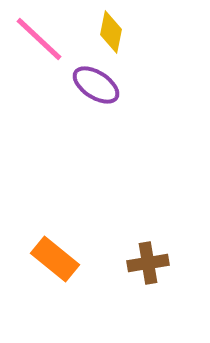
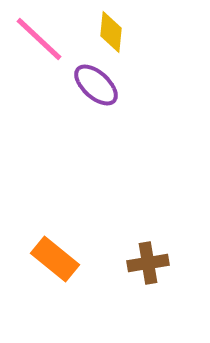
yellow diamond: rotated 6 degrees counterclockwise
purple ellipse: rotated 9 degrees clockwise
